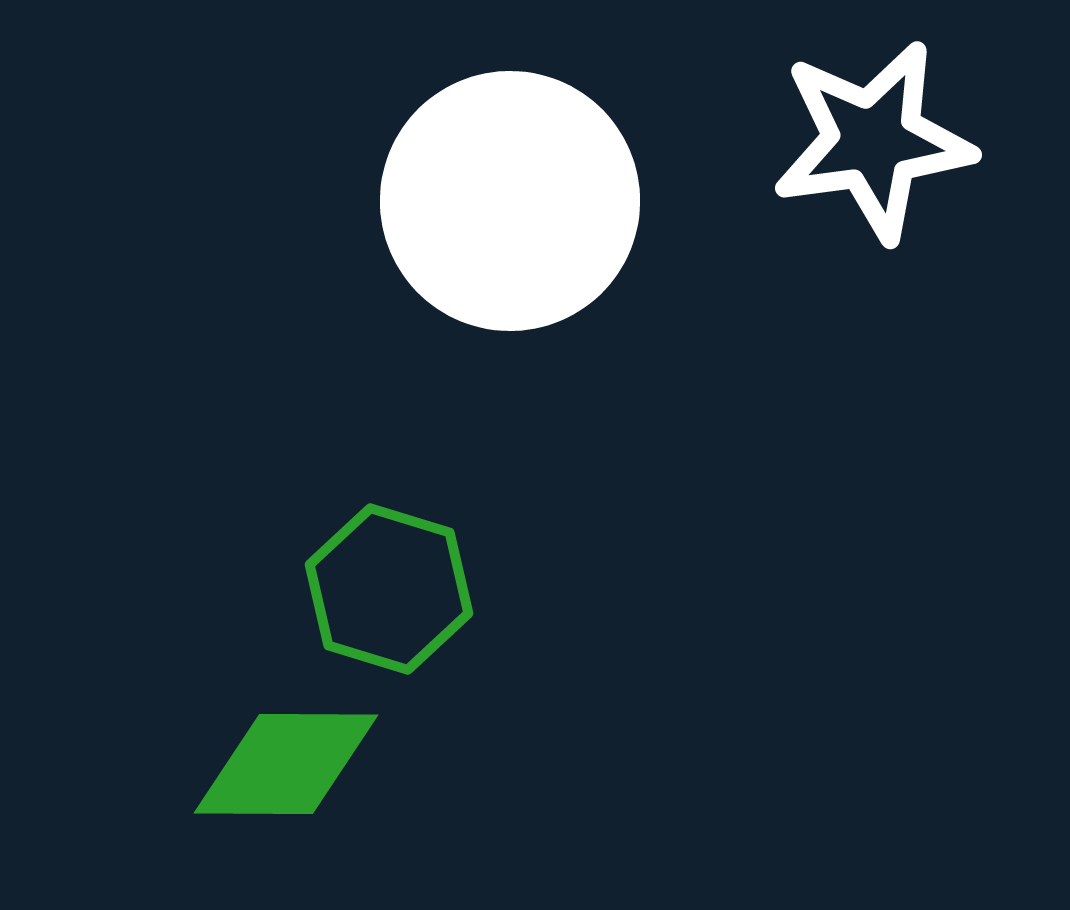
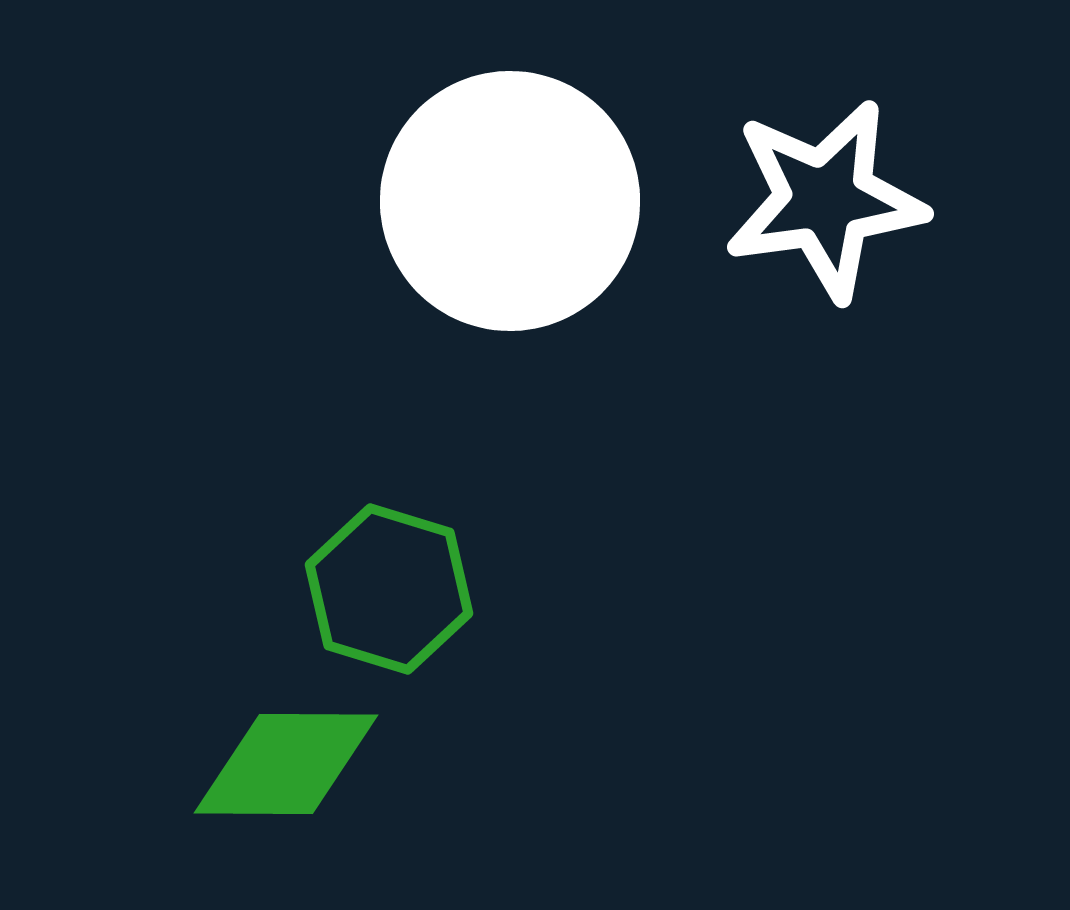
white star: moved 48 px left, 59 px down
